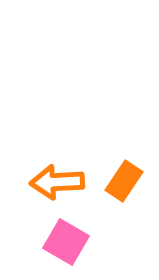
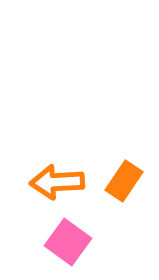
pink square: moved 2 px right; rotated 6 degrees clockwise
